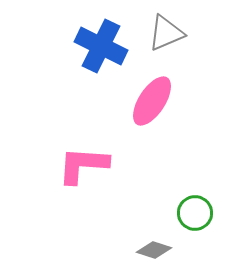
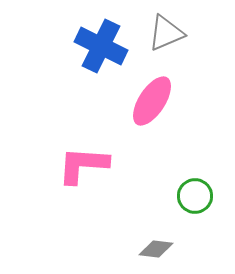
green circle: moved 17 px up
gray diamond: moved 2 px right, 1 px up; rotated 12 degrees counterclockwise
